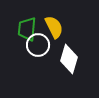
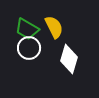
green trapezoid: rotated 65 degrees counterclockwise
white circle: moved 9 px left, 3 px down
